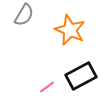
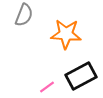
gray semicircle: rotated 10 degrees counterclockwise
orange star: moved 4 px left, 4 px down; rotated 20 degrees counterclockwise
